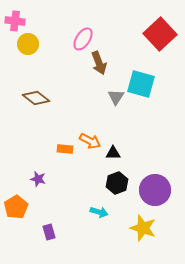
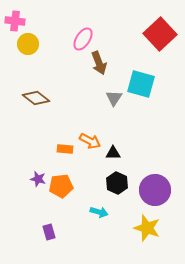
gray triangle: moved 2 px left, 1 px down
black hexagon: rotated 15 degrees counterclockwise
orange pentagon: moved 45 px right, 21 px up; rotated 25 degrees clockwise
yellow star: moved 4 px right
